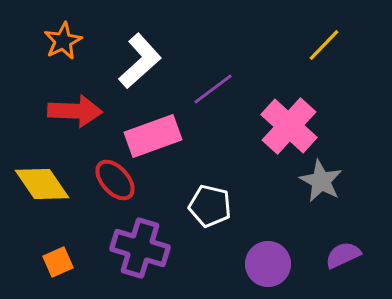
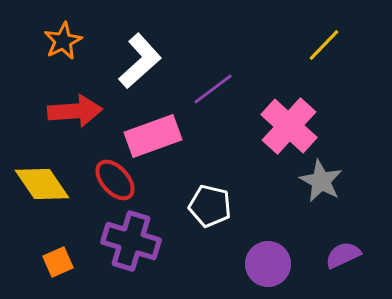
red arrow: rotated 6 degrees counterclockwise
purple cross: moved 9 px left, 7 px up
